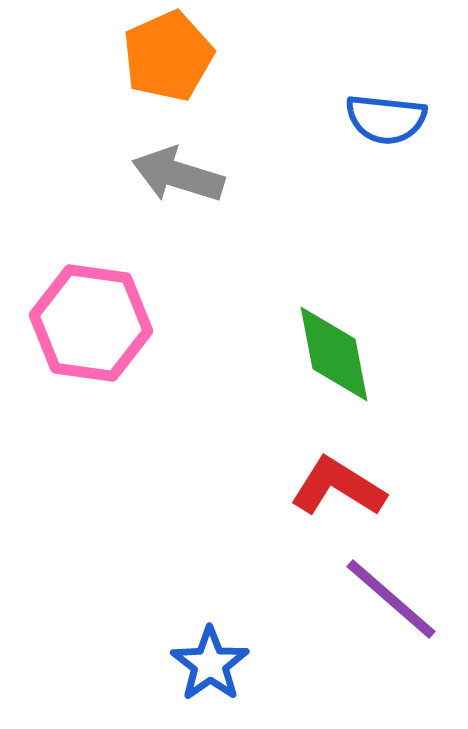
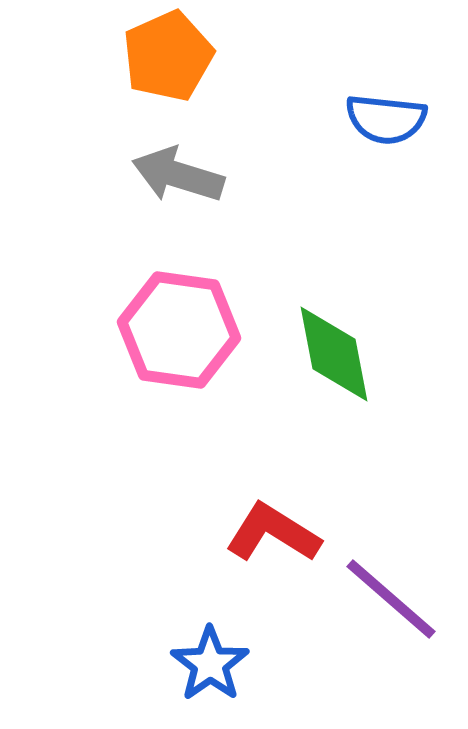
pink hexagon: moved 88 px right, 7 px down
red L-shape: moved 65 px left, 46 px down
